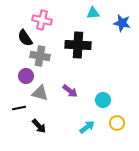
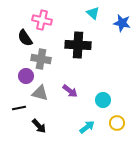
cyan triangle: rotated 48 degrees clockwise
gray cross: moved 1 px right, 3 px down
